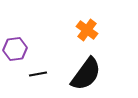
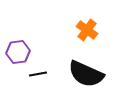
purple hexagon: moved 3 px right, 3 px down
black semicircle: rotated 78 degrees clockwise
